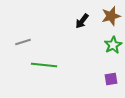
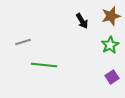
black arrow: rotated 70 degrees counterclockwise
green star: moved 3 px left
purple square: moved 1 px right, 2 px up; rotated 24 degrees counterclockwise
